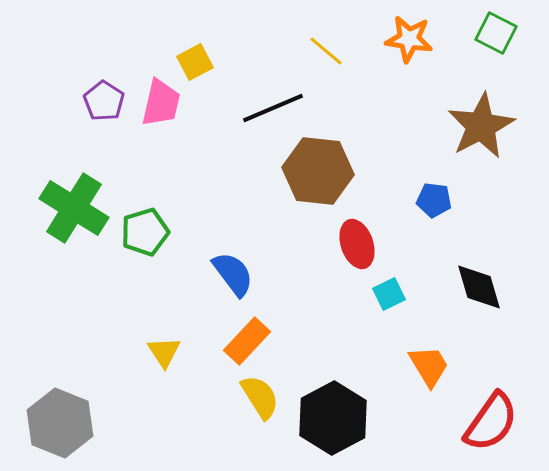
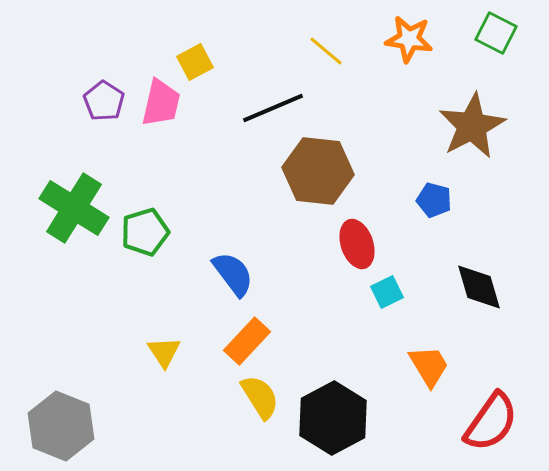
brown star: moved 9 px left
blue pentagon: rotated 8 degrees clockwise
cyan square: moved 2 px left, 2 px up
gray hexagon: moved 1 px right, 3 px down
